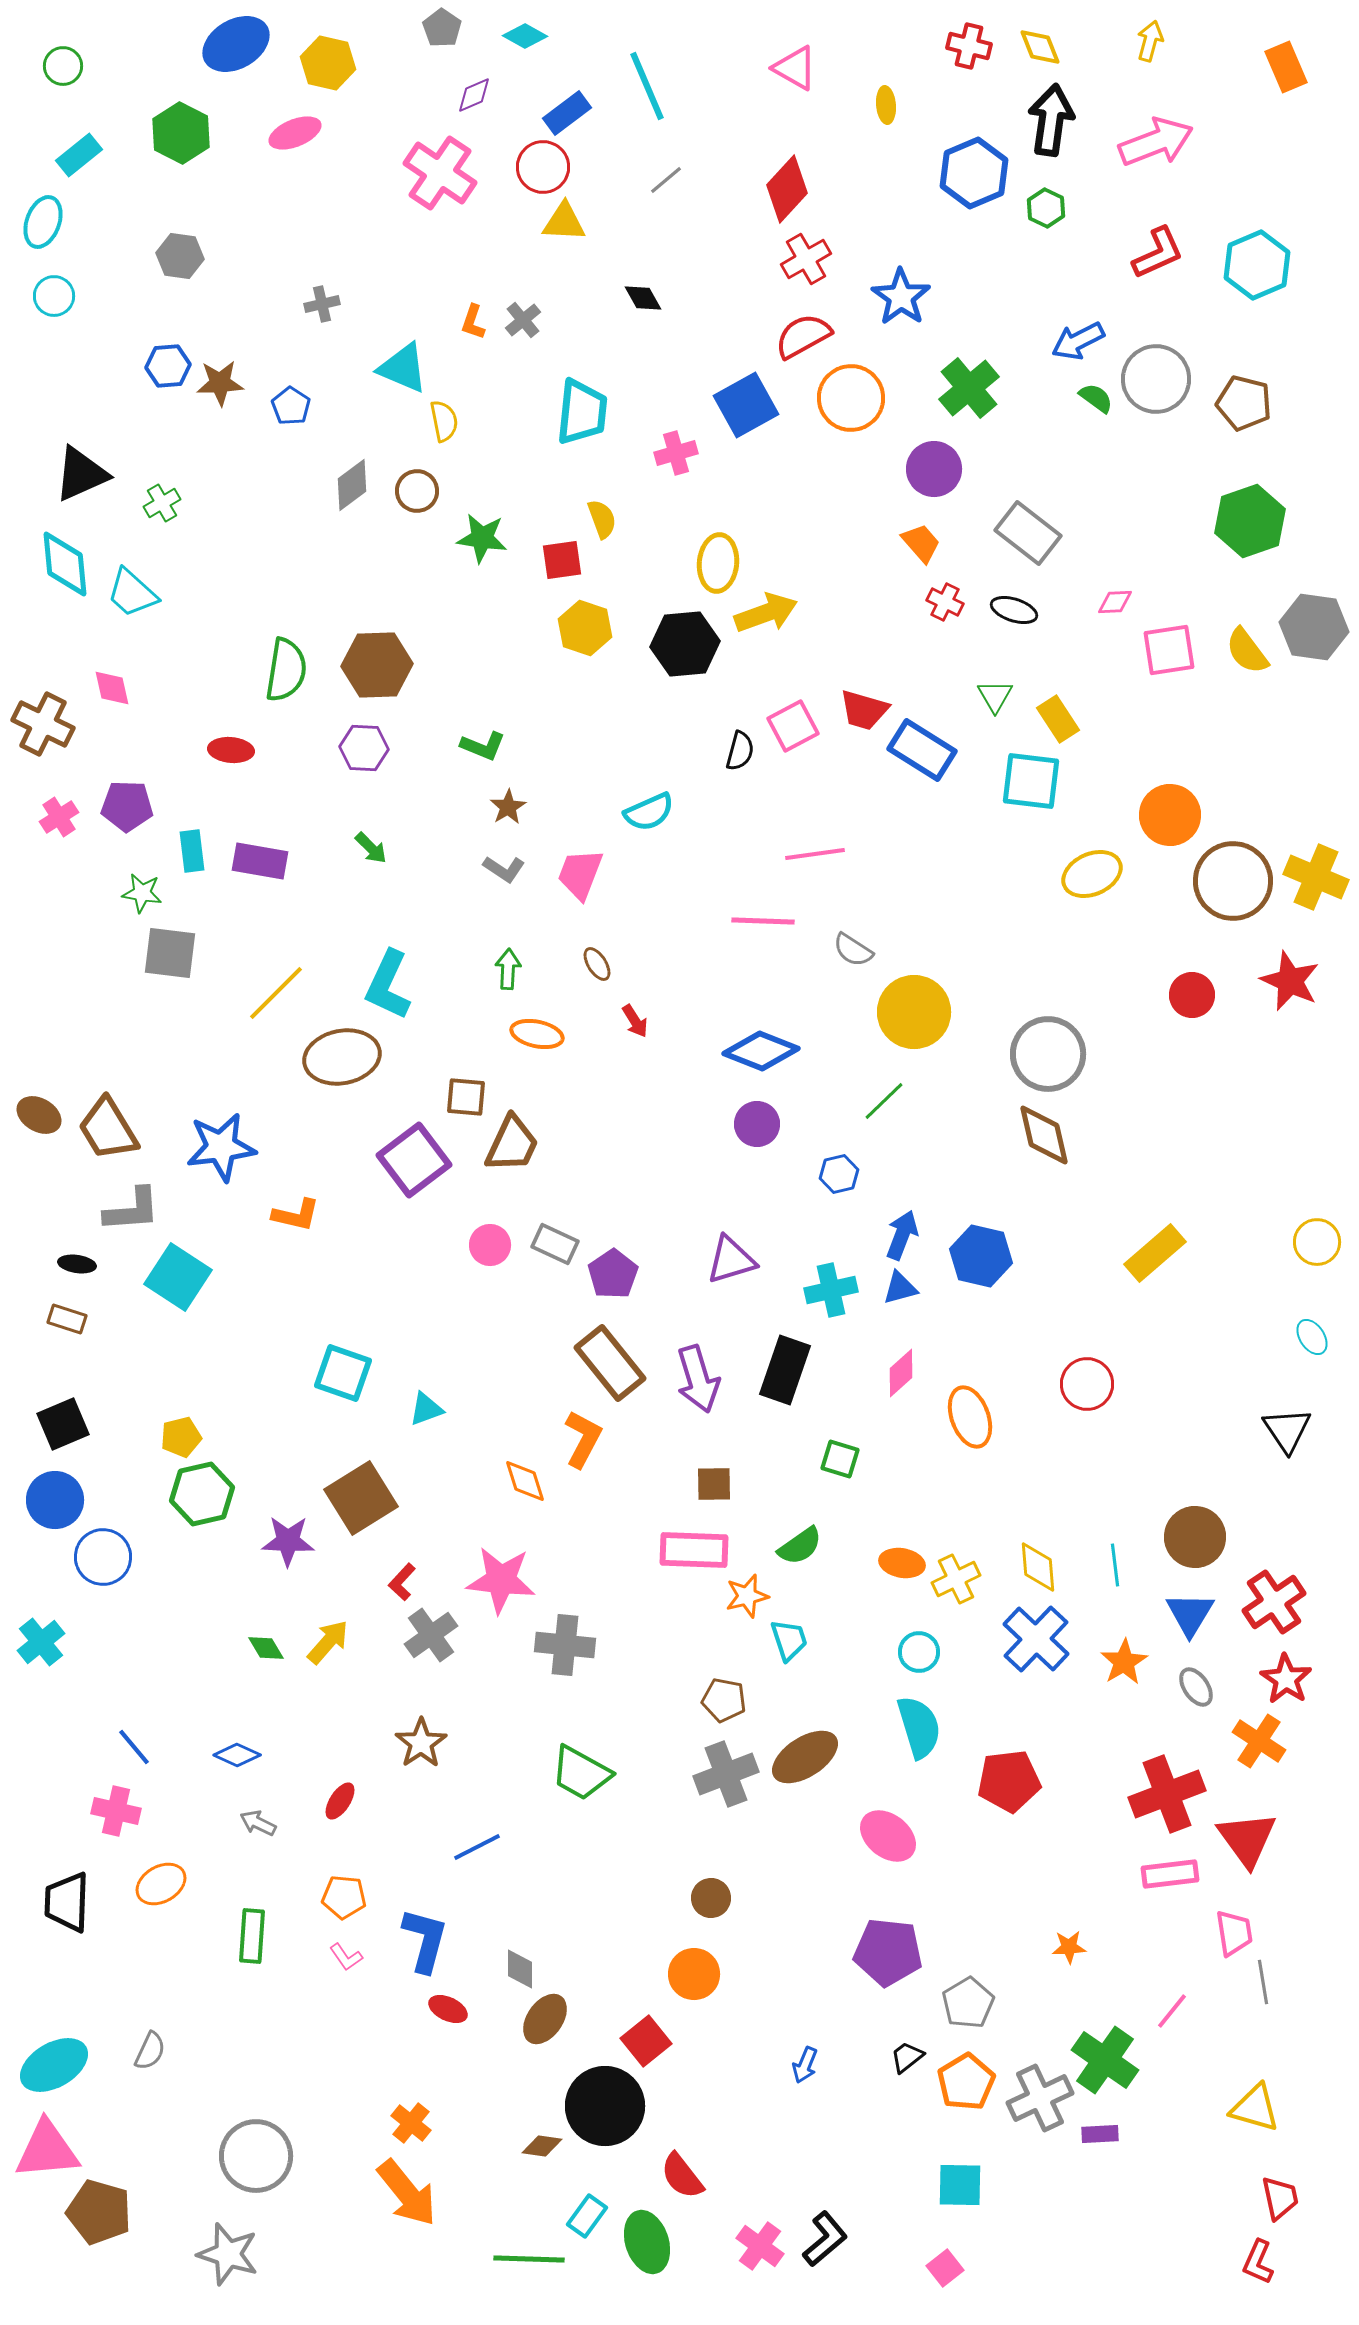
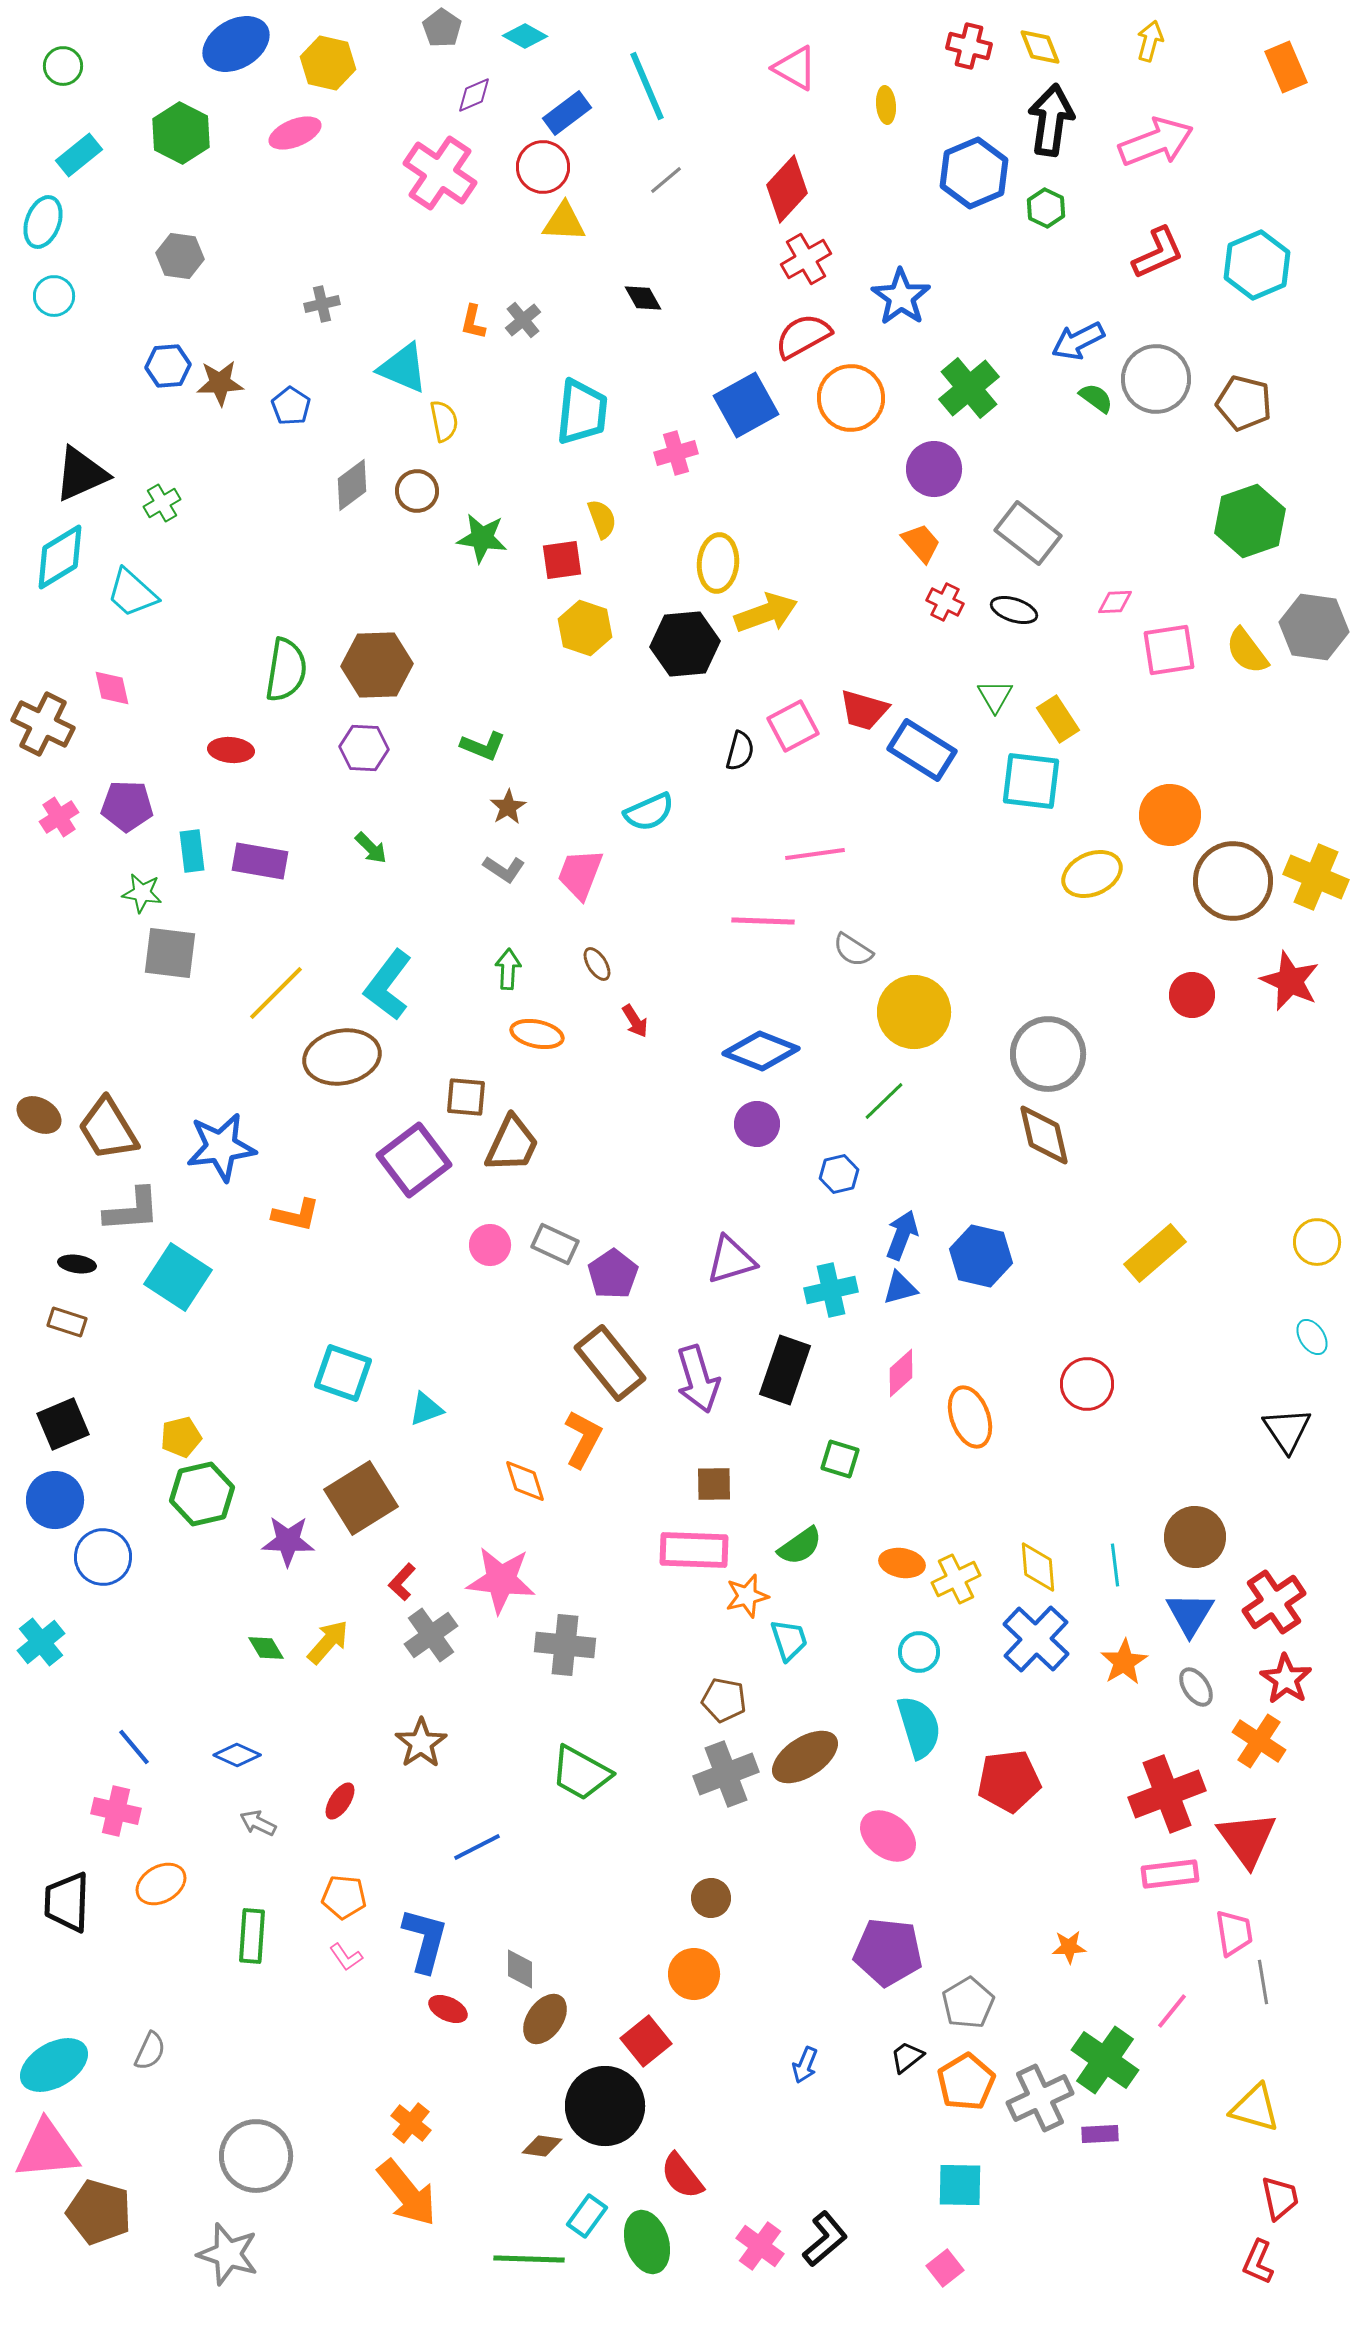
orange L-shape at (473, 322): rotated 6 degrees counterclockwise
cyan diamond at (65, 564): moved 5 px left, 7 px up; rotated 64 degrees clockwise
cyan L-shape at (388, 985): rotated 12 degrees clockwise
brown rectangle at (67, 1319): moved 3 px down
